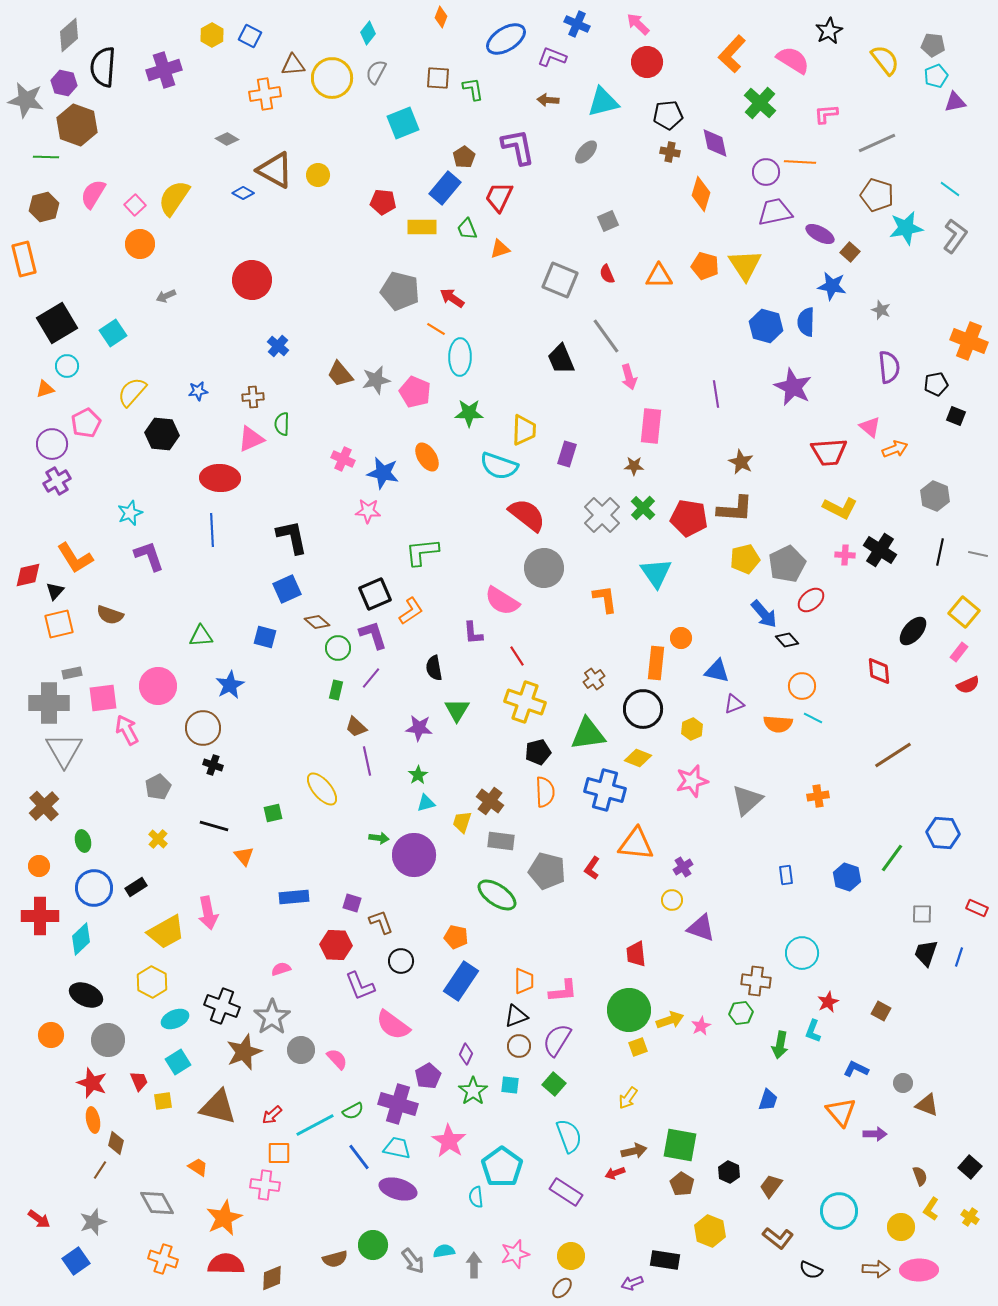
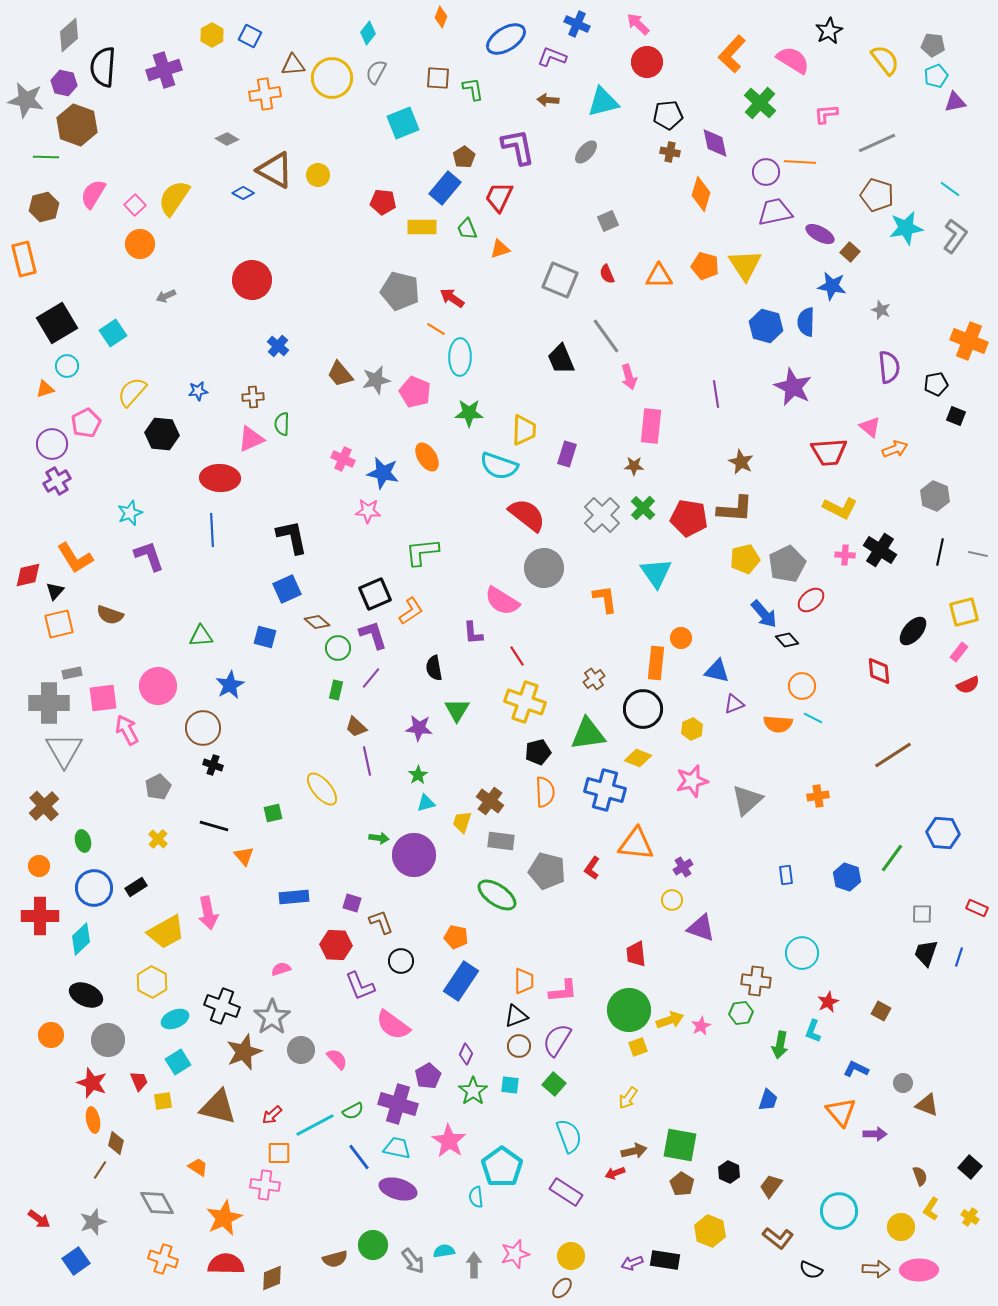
yellow square at (964, 612): rotated 36 degrees clockwise
purple arrow at (632, 1283): moved 20 px up
